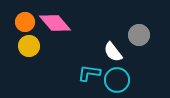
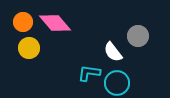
orange circle: moved 2 px left
gray circle: moved 1 px left, 1 px down
yellow circle: moved 2 px down
cyan circle: moved 3 px down
